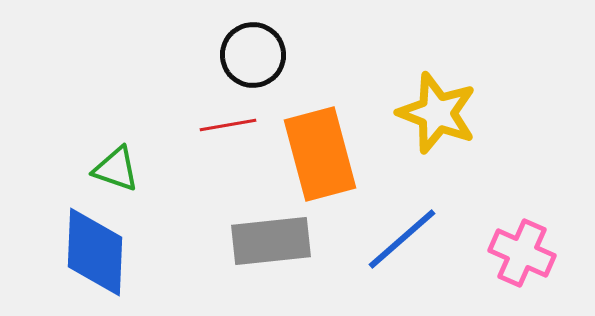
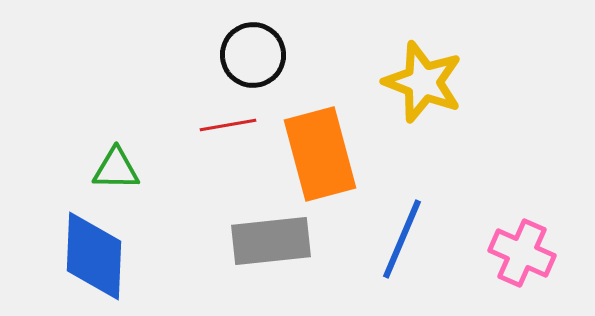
yellow star: moved 14 px left, 31 px up
green triangle: rotated 18 degrees counterclockwise
blue line: rotated 26 degrees counterclockwise
blue diamond: moved 1 px left, 4 px down
